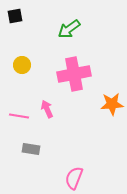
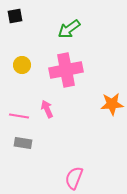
pink cross: moved 8 px left, 4 px up
gray rectangle: moved 8 px left, 6 px up
